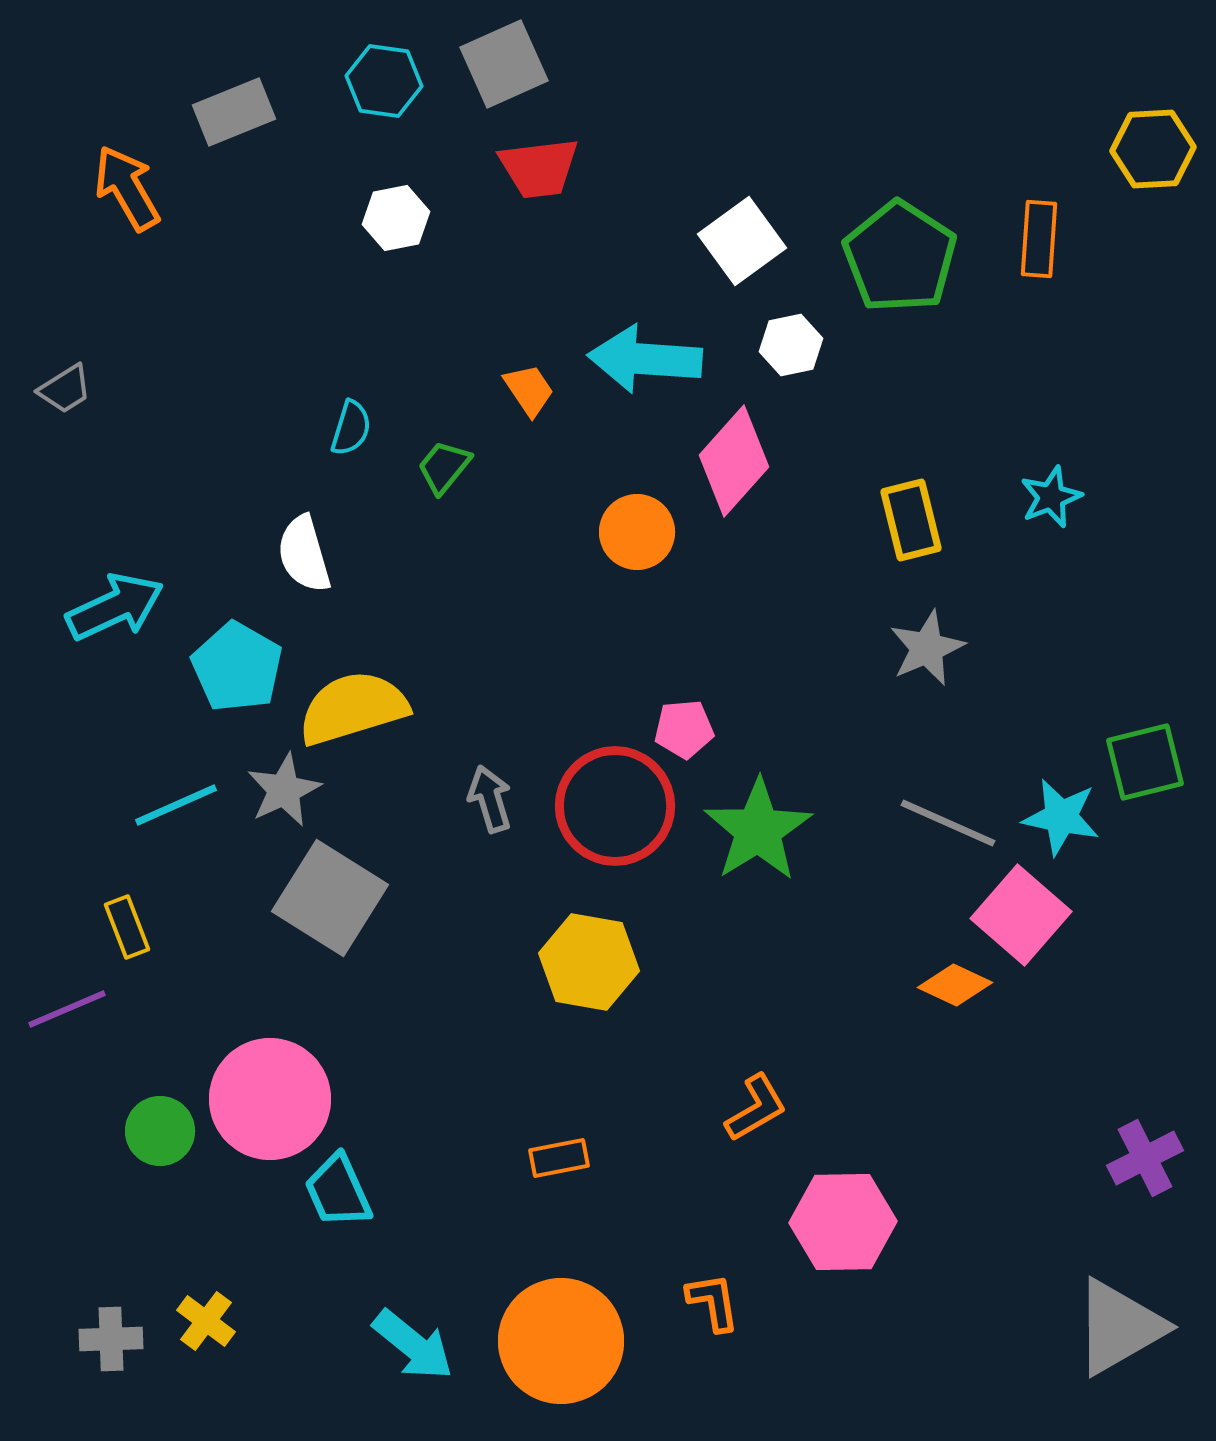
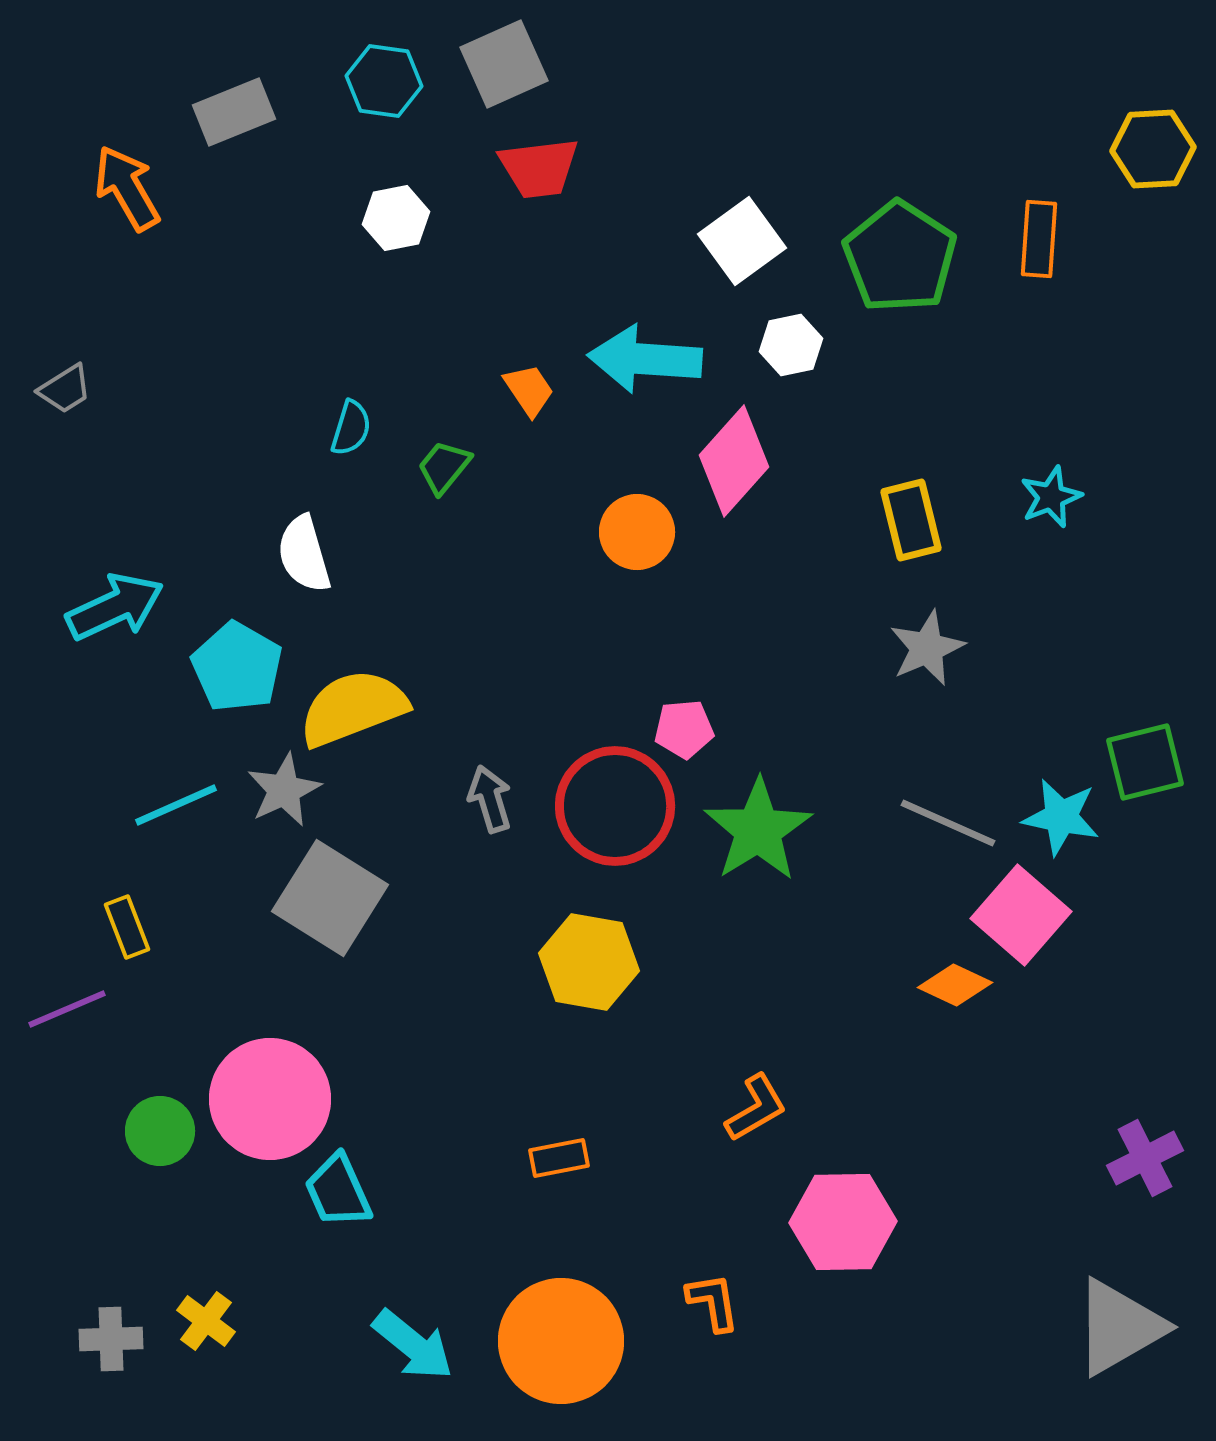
yellow semicircle at (353, 708): rotated 4 degrees counterclockwise
